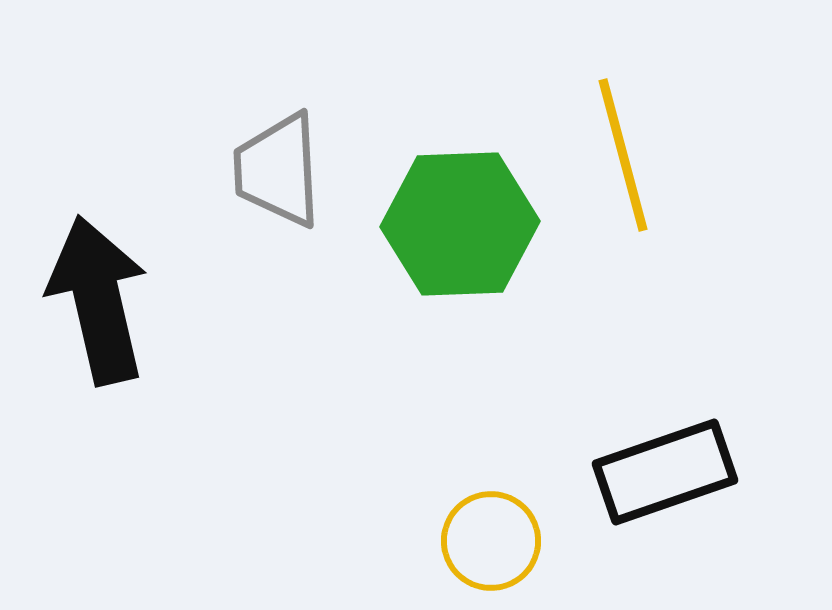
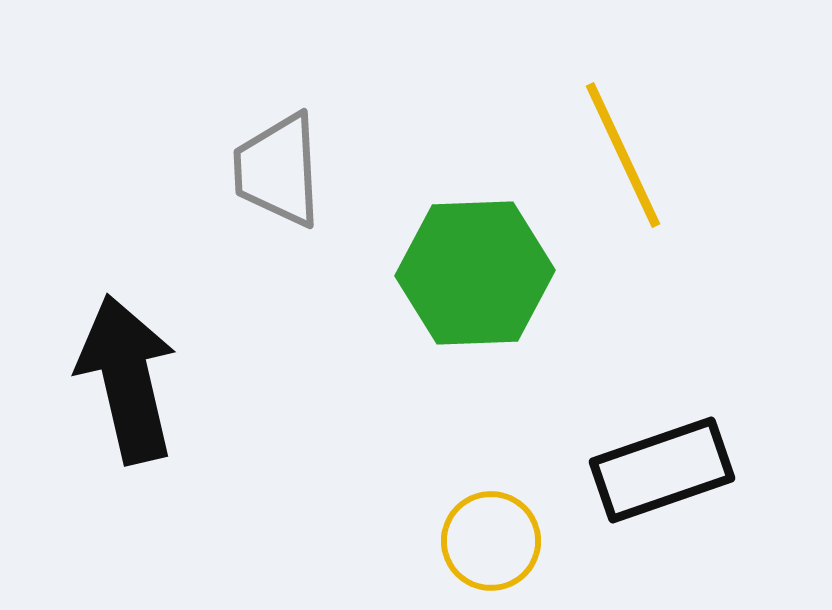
yellow line: rotated 10 degrees counterclockwise
green hexagon: moved 15 px right, 49 px down
black arrow: moved 29 px right, 79 px down
black rectangle: moved 3 px left, 2 px up
